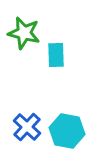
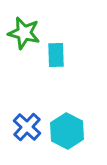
cyan hexagon: rotated 16 degrees clockwise
